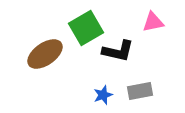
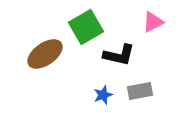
pink triangle: rotated 15 degrees counterclockwise
green square: moved 1 px up
black L-shape: moved 1 px right, 4 px down
